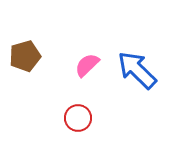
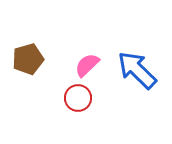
brown pentagon: moved 3 px right, 3 px down
red circle: moved 20 px up
